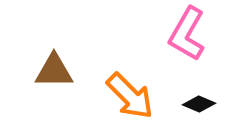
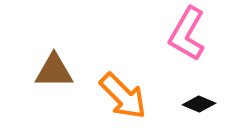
orange arrow: moved 7 px left
